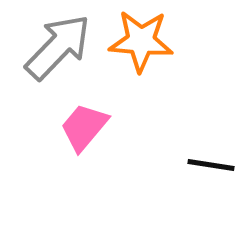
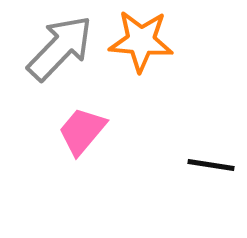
gray arrow: moved 2 px right, 1 px down
pink trapezoid: moved 2 px left, 4 px down
